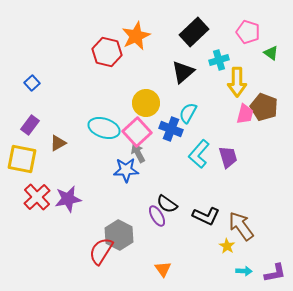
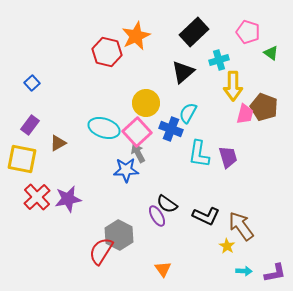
yellow arrow: moved 4 px left, 4 px down
cyan L-shape: rotated 32 degrees counterclockwise
